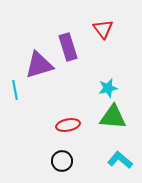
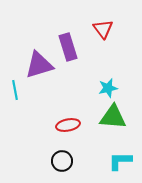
cyan L-shape: moved 1 px down; rotated 40 degrees counterclockwise
